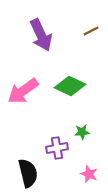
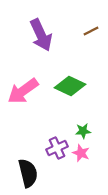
green star: moved 1 px right, 1 px up
purple cross: rotated 15 degrees counterclockwise
pink star: moved 8 px left, 21 px up
